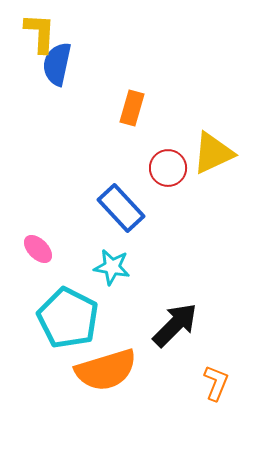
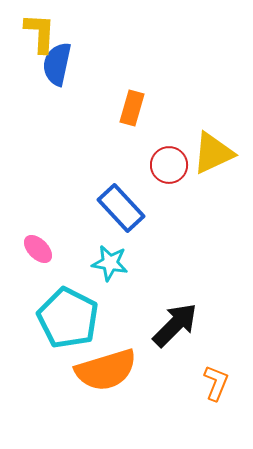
red circle: moved 1 px right, 3 px up
cyan star: moved 2 px left, 4 px up
